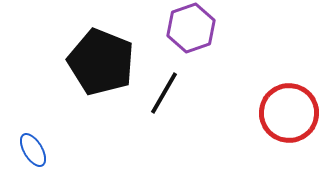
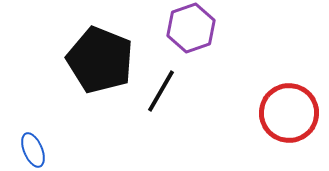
black pentagon: moved 1 px left, 2 px up
black line: moved 3 px left, 2 px up
blue ellipse: rotated 8 degrees clockwise
